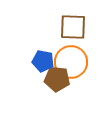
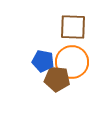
orange circle: moved 1 px right
